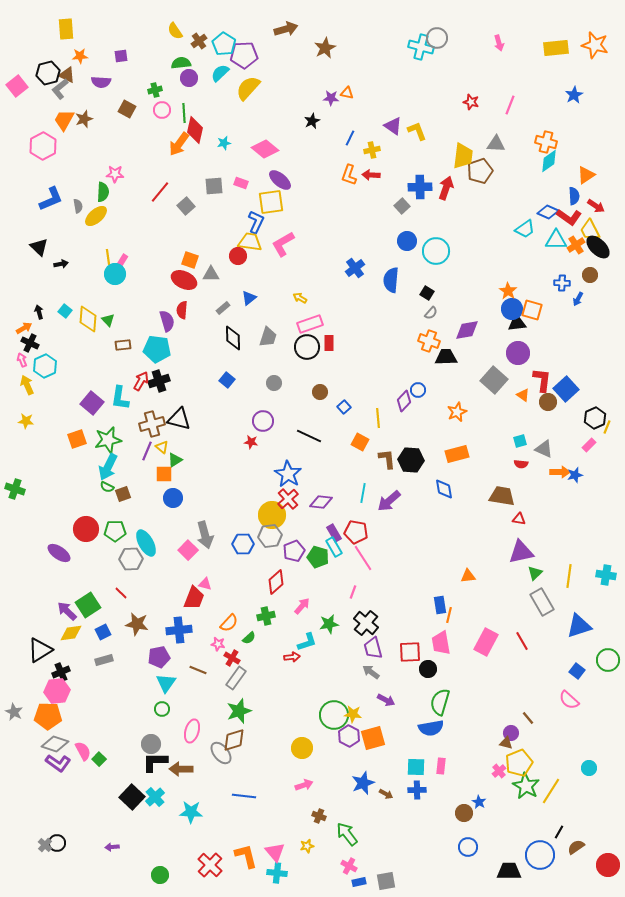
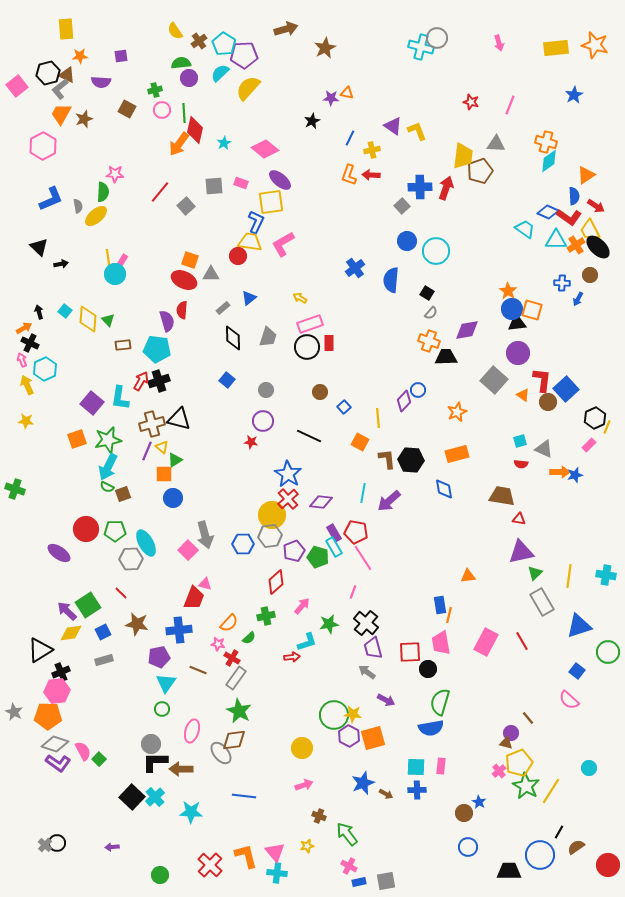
orange trapezoid at (64, 120): moved 3 px left, 6 px up
cyan star at (224, 143): rotated 16 degrees counterclockwise
cyan trapezoid at (525, 229): rotated 110 degrees counterclockwise
cyan hexagon at (45, 366): moved 3 px down
gray circle at (274, 383): moved 8 px left, 7 px down
green circle at (608, 660): moved 8 px up
gray arrow at (371, 672): moved 4 px left
green star at (239, 711): rotated 25 degrees counterclockwise
brown diamond at (234, 740): rotated 10 degrees clockwise
